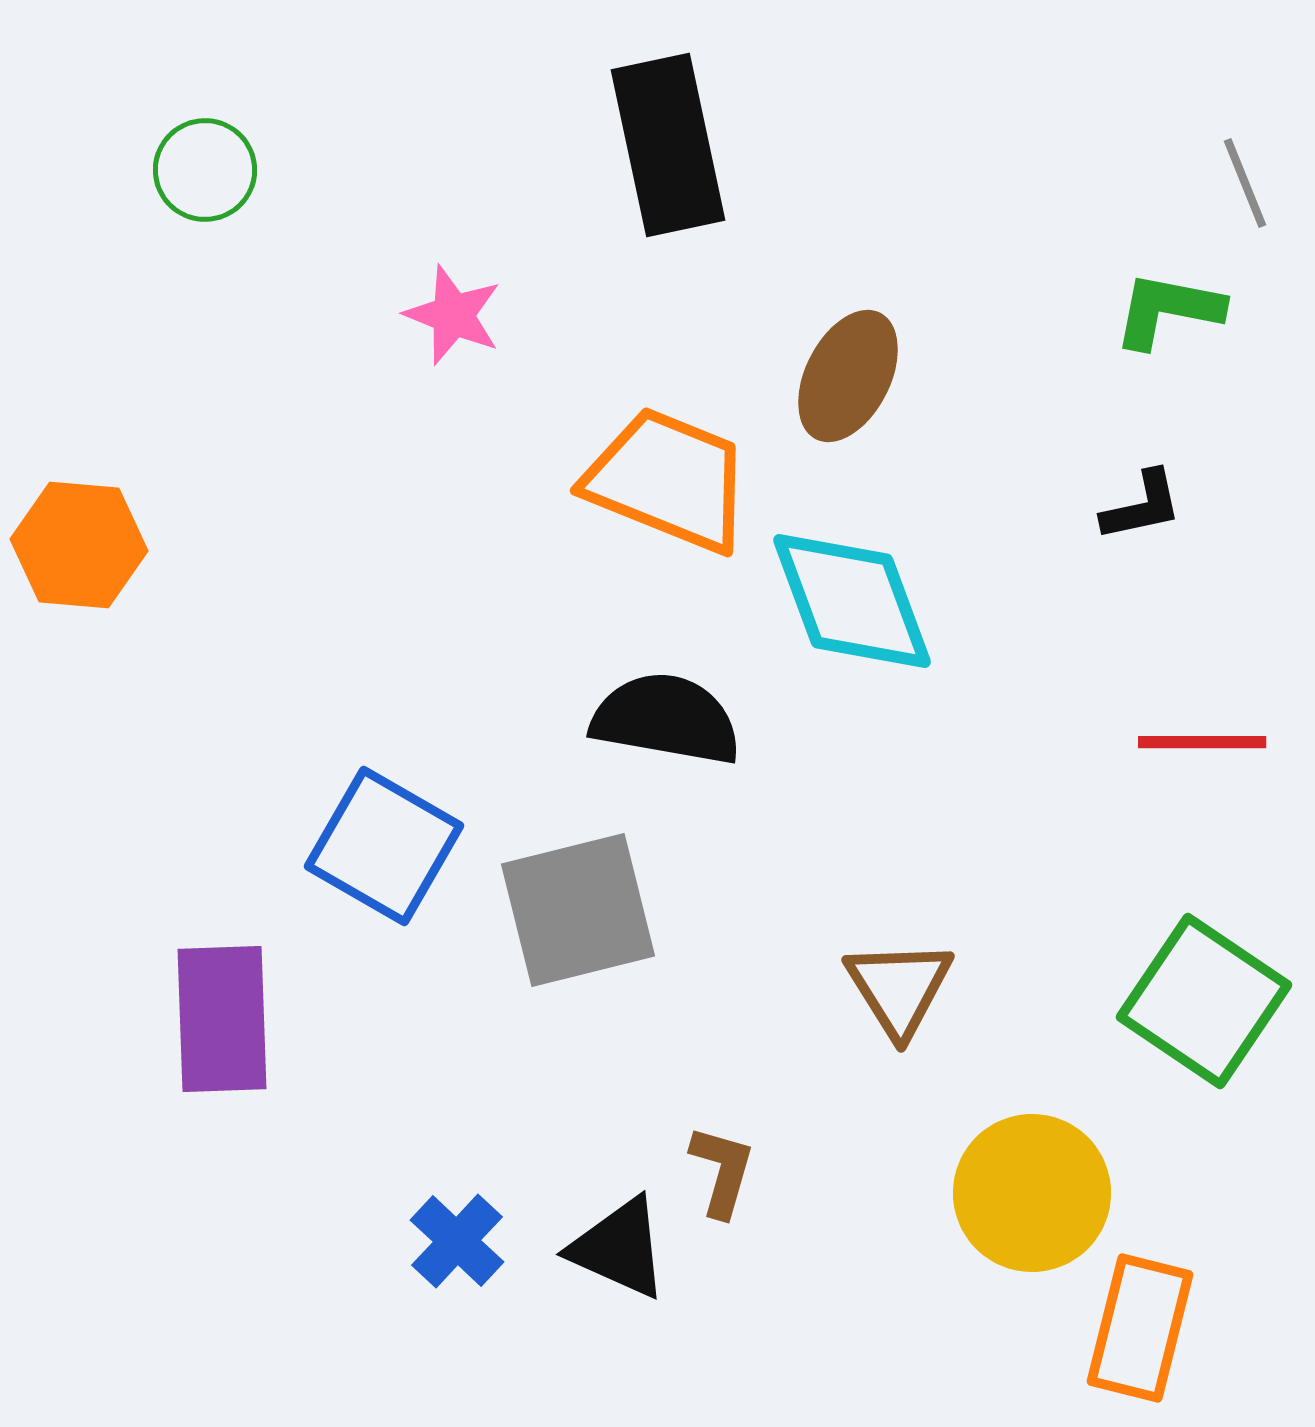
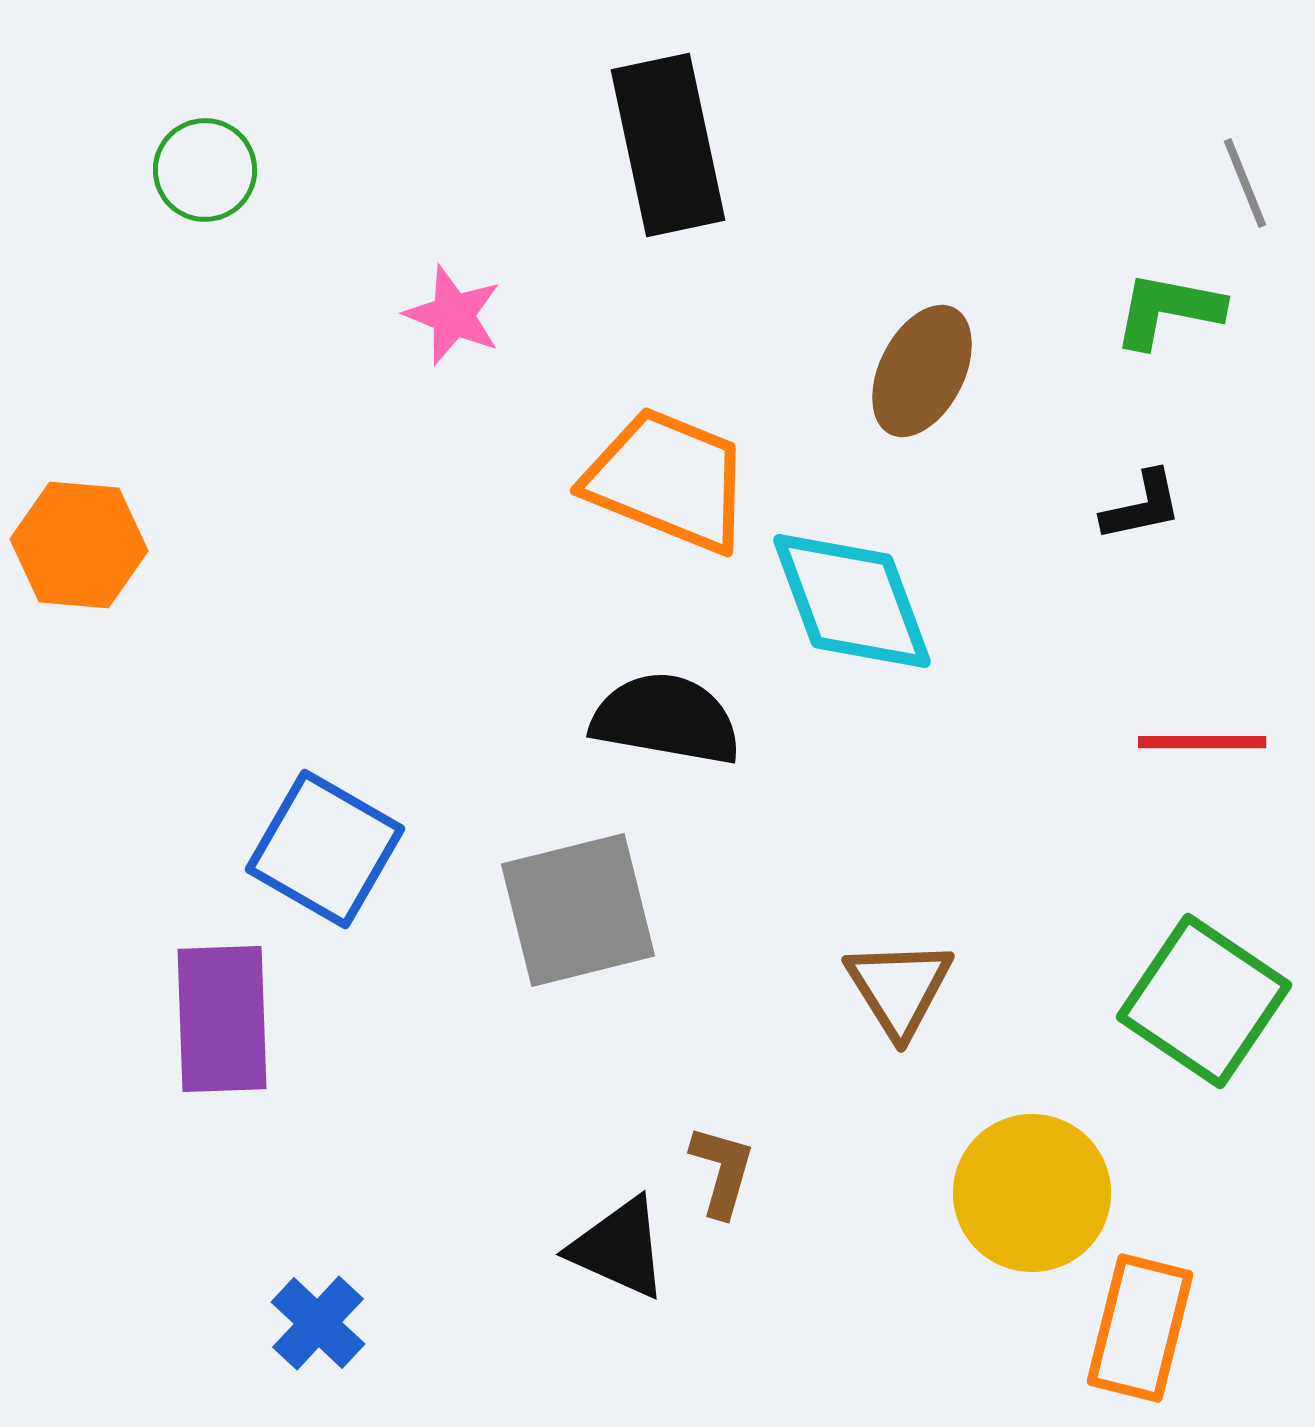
brown ellipse: moved 74 px right, 5 px up
blue square: moved 59 px left, 3 px down
blue cross: moved 139 px left, 82 px down
